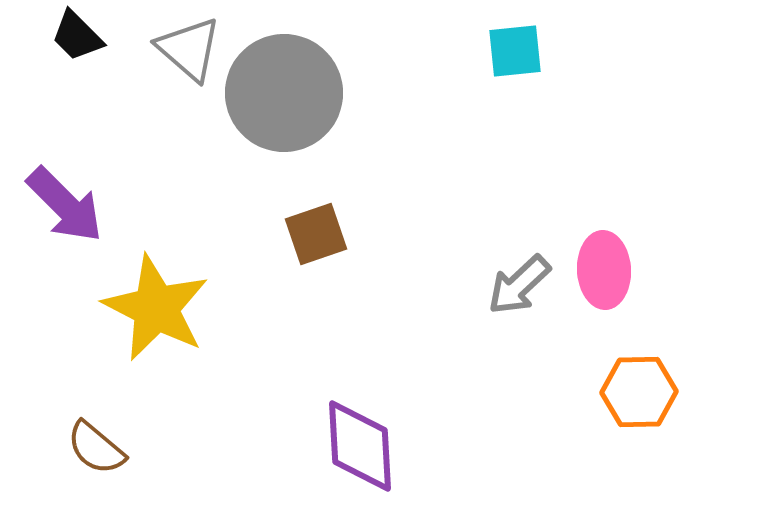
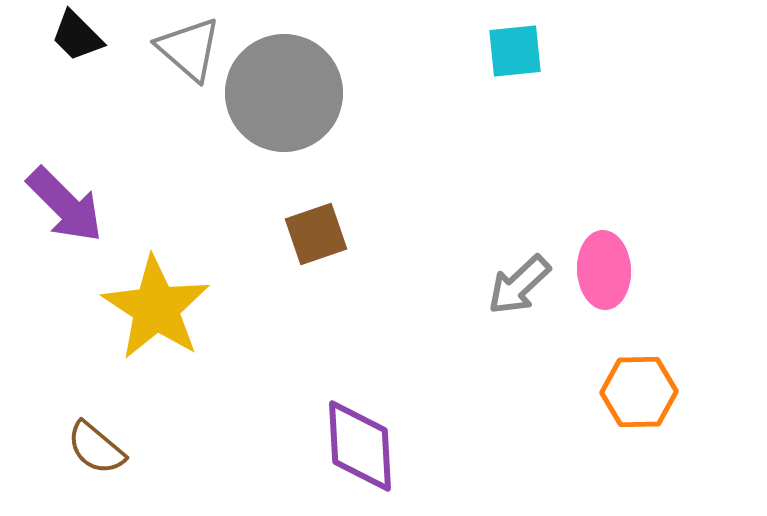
yellow star: rotated 6 degrees clockwise
